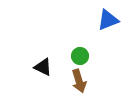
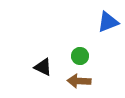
blue triangle: moved 2 px down
brown arrow: rotated 110 degrees clockwise
